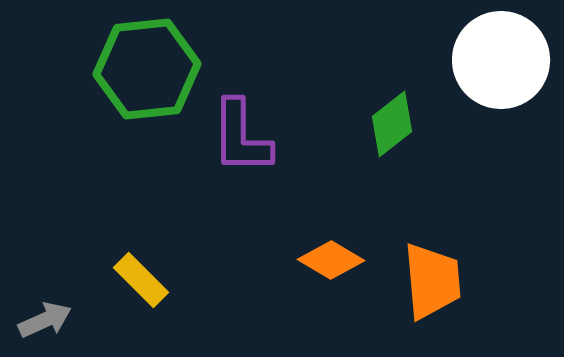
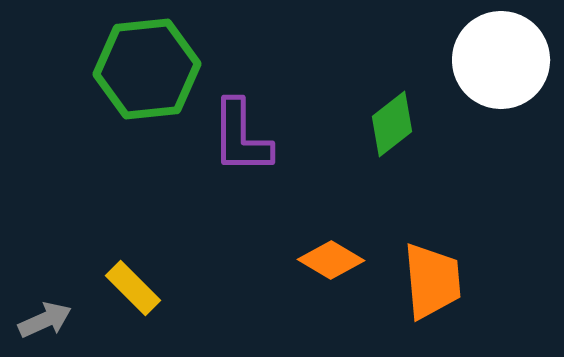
yellow rectangle: moved 8 px left, 8 px down
